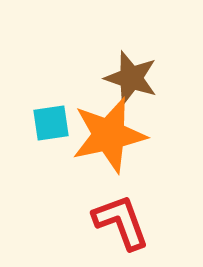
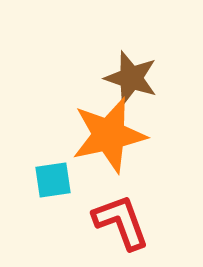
cyan square: moved 2 px right, 57 px down
